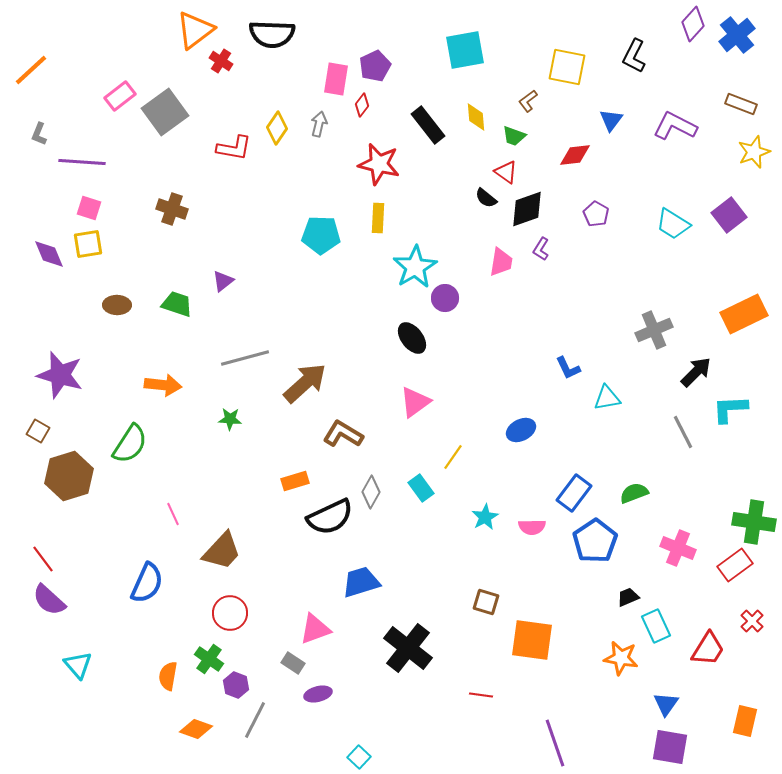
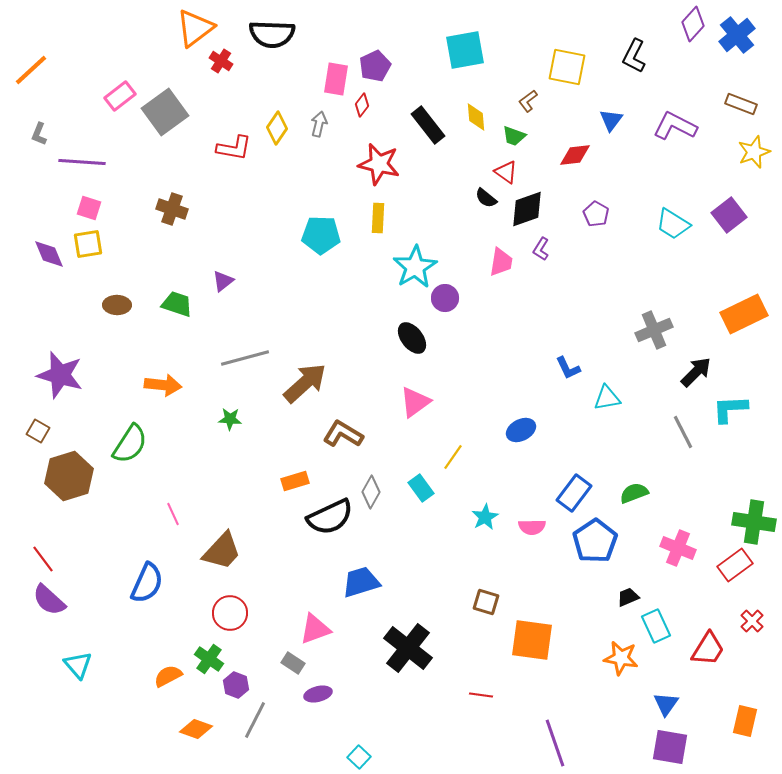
orange triangle at (195, 30): moved 2 px up
orange semicircle at (168, 676): rotated 52 degrees clockwise
